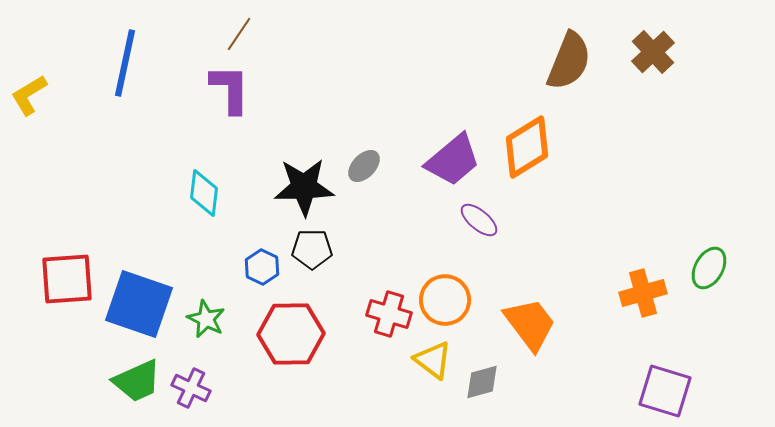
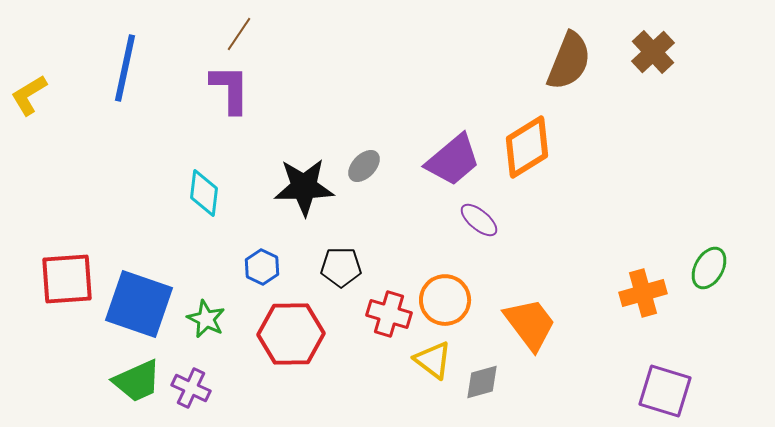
blue line: moved 5 px down
black pentagon: moved 29 px right, 18 px down
